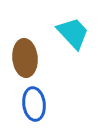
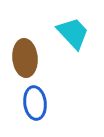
blue ellipse: moved 1 px right, 1 px up
